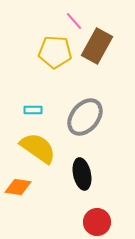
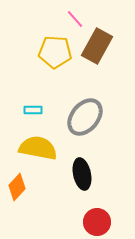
pink line: moved 1 px right, 2 px up
yellow semicircle: rotated 24 degrees counterclockwise
orange diamond: moved 1 px left; rotated 56 degrees counterclockwise
